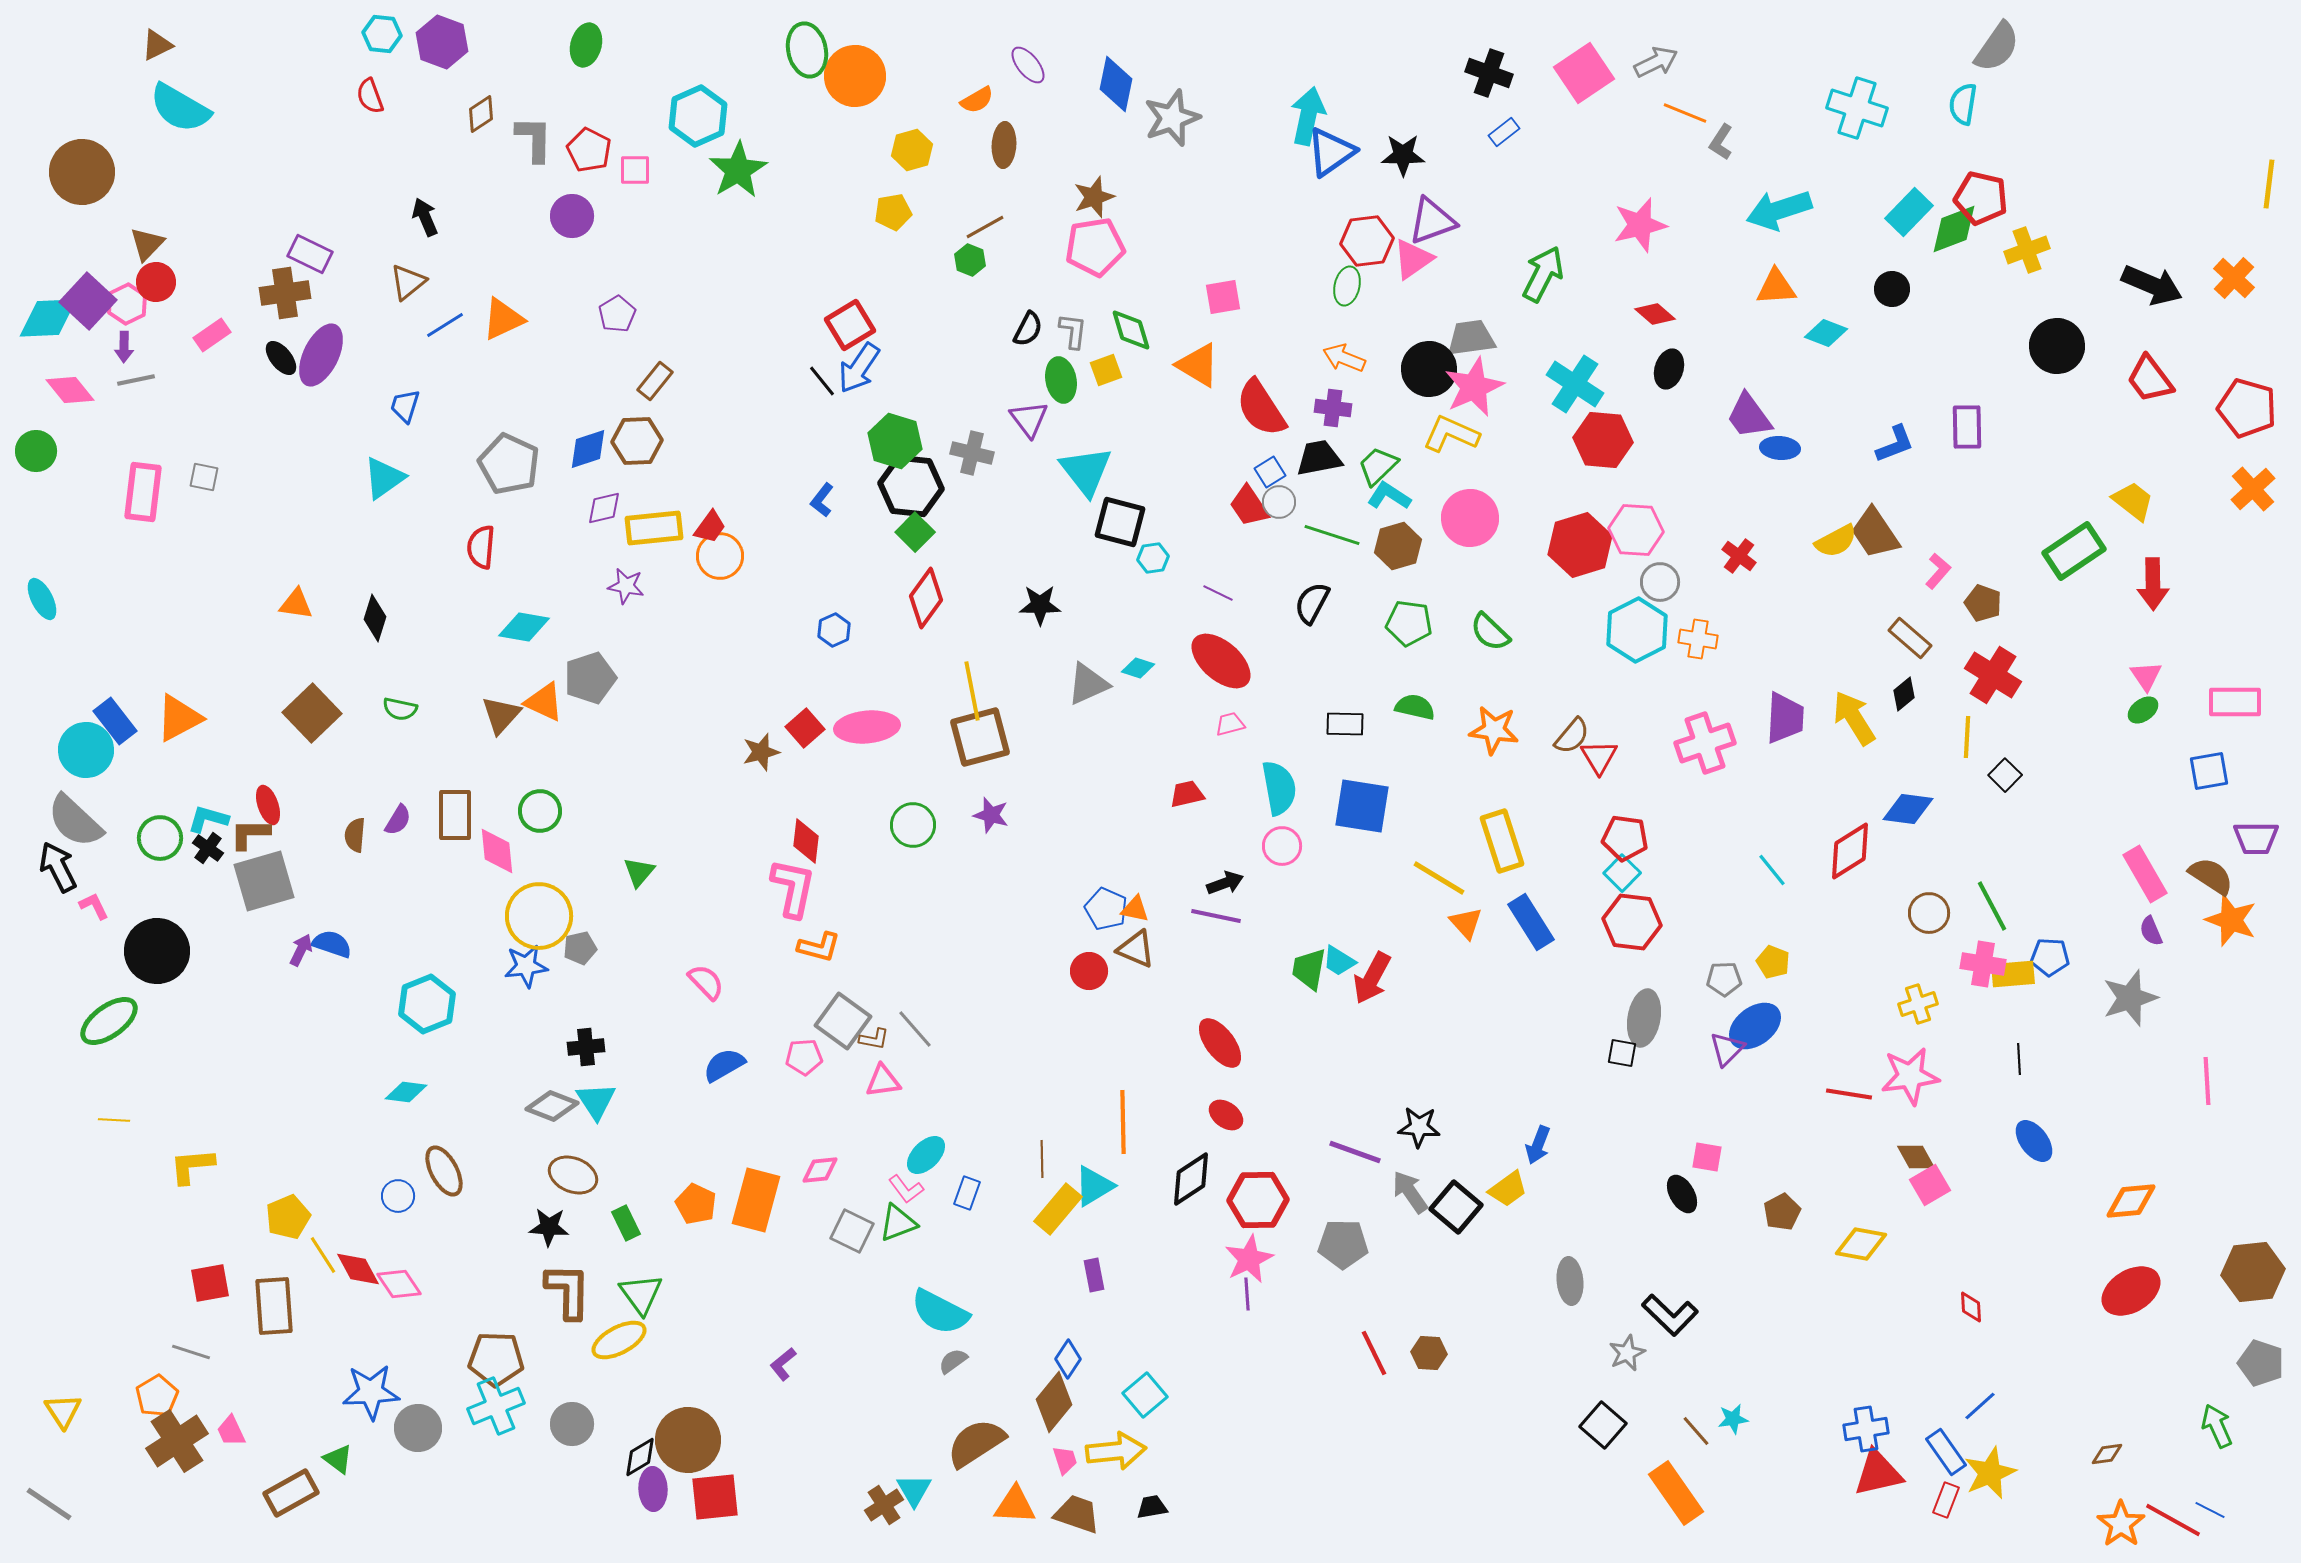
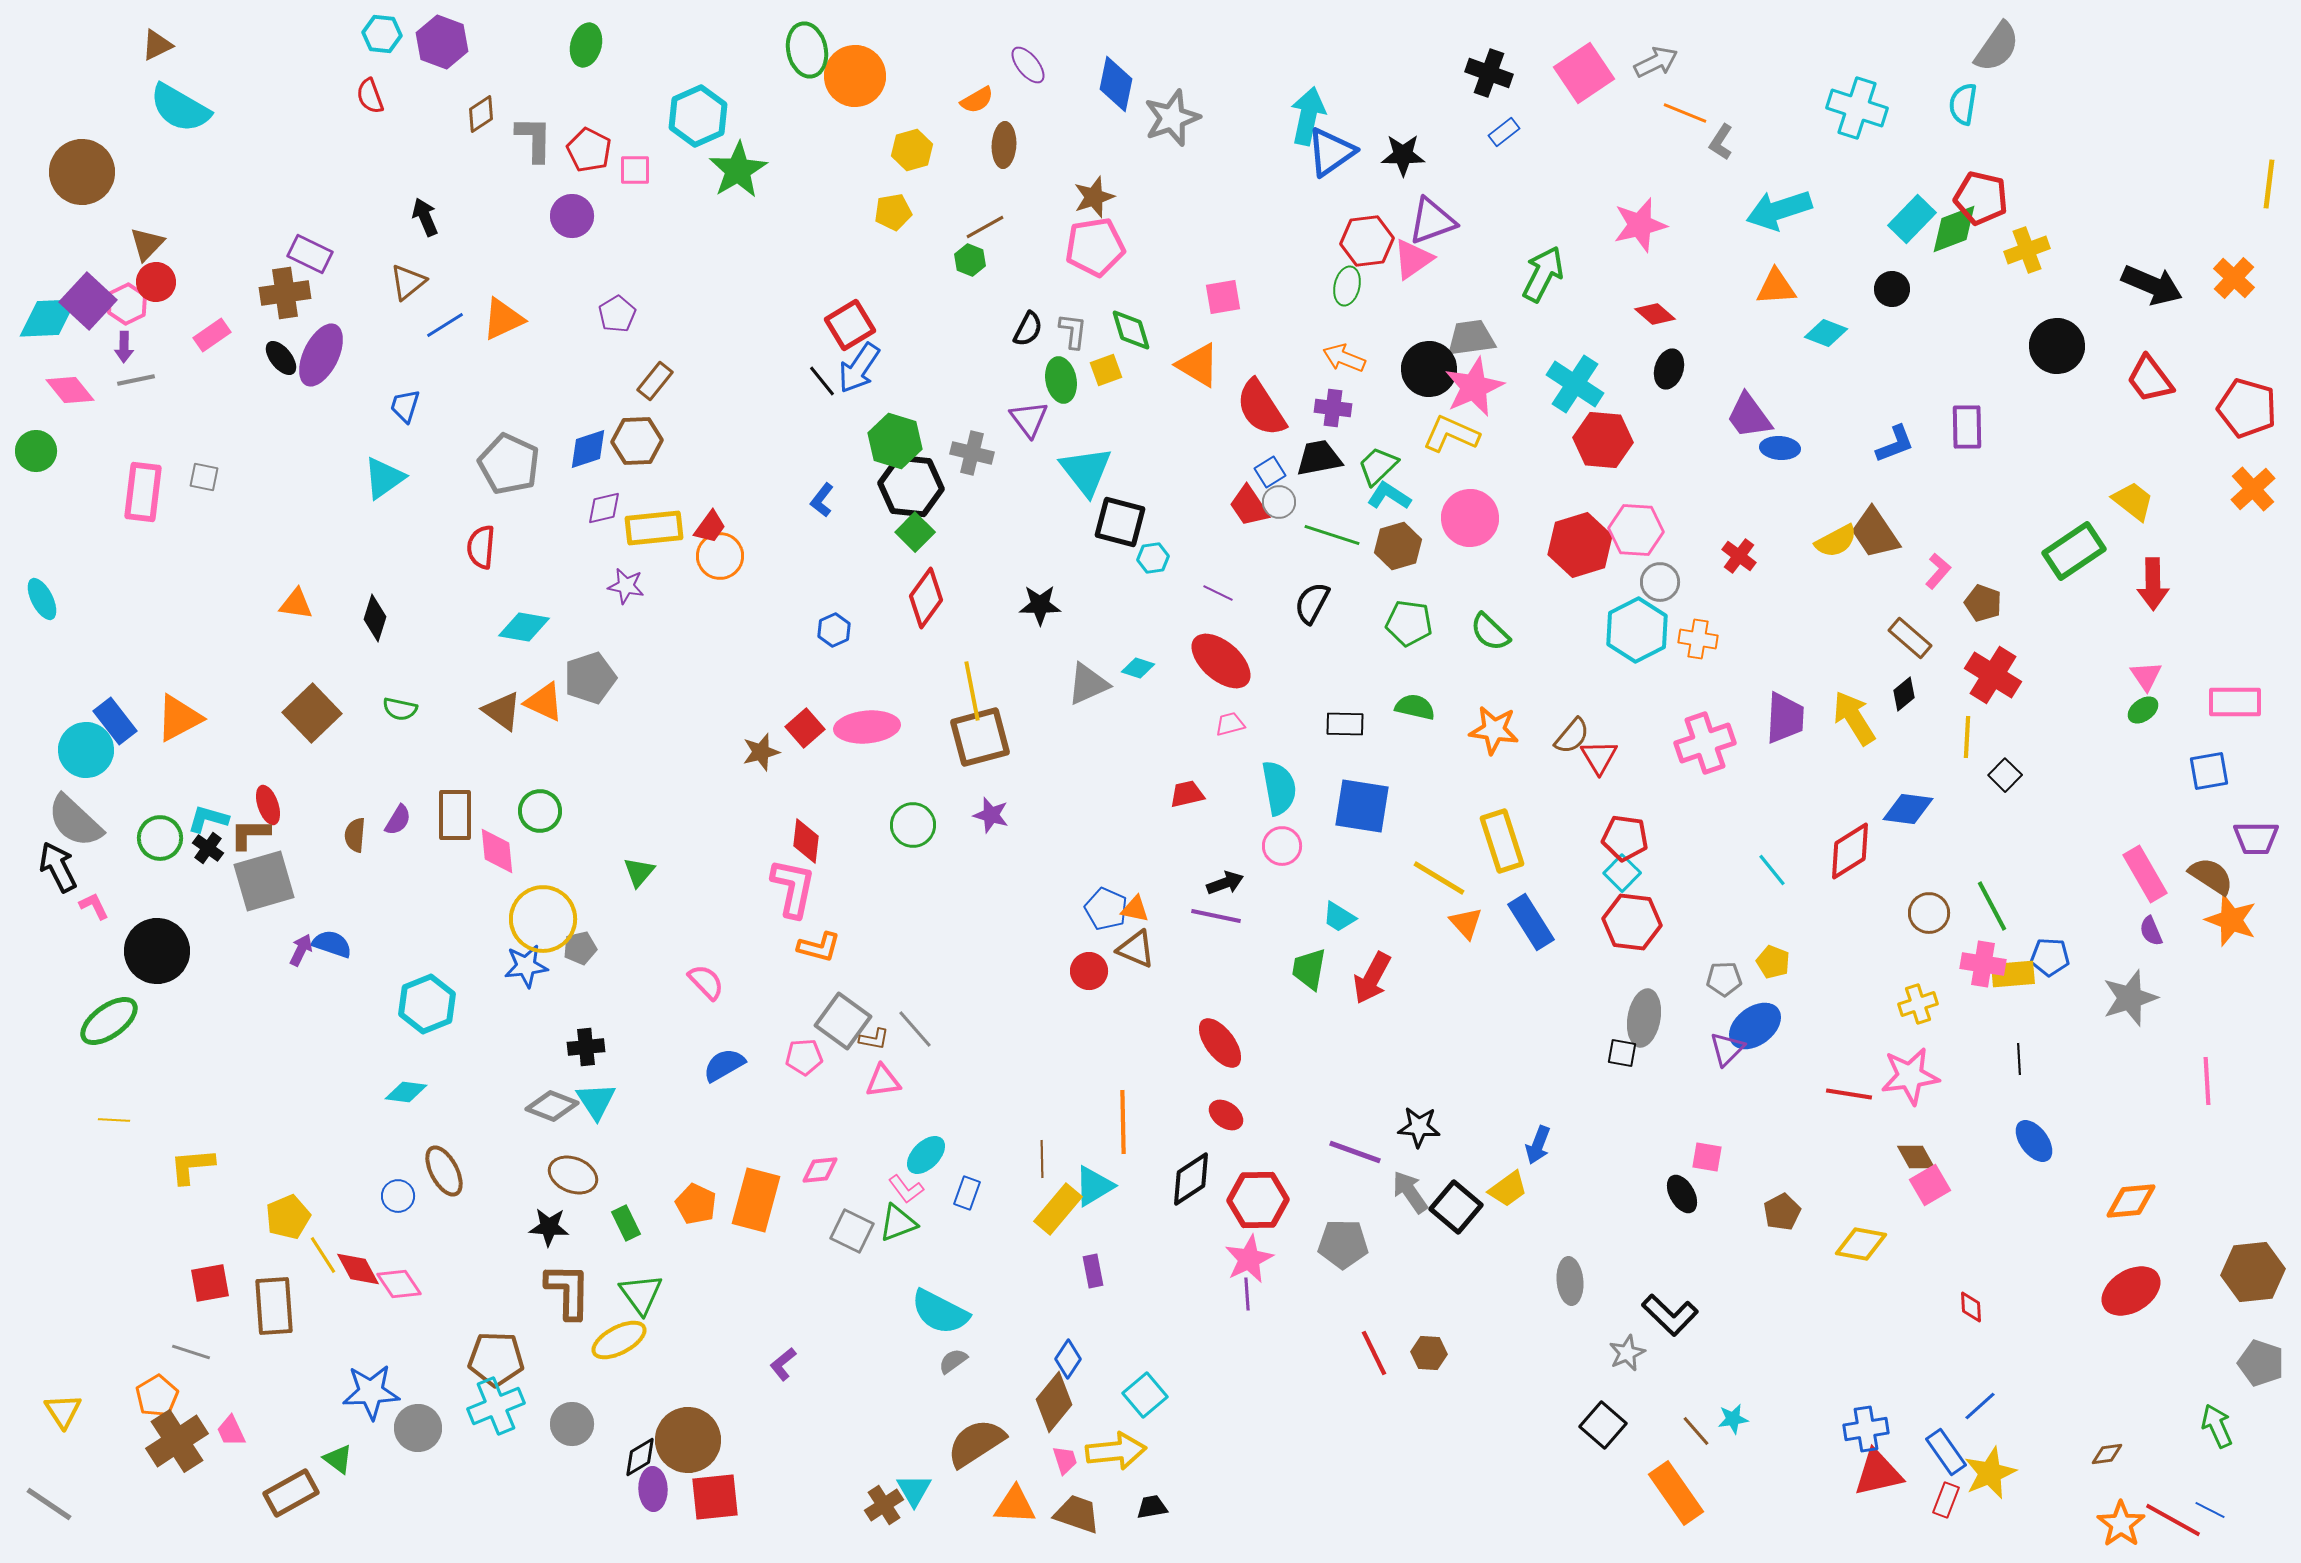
cyan rectangle at (1909, 212): moved 3 px right, 7 px down
brown triangle at (501, 715): moved 1 px right, 4 px up; rotated 36 degrees counterclockwise
yellow circle at (539, 916): moved 4 px right, 3 px down
cyan trapezoid at (1339, 961): moved 44 px up
purple rectangle at (1094, 1275): moved 1 px left, 4 px up
